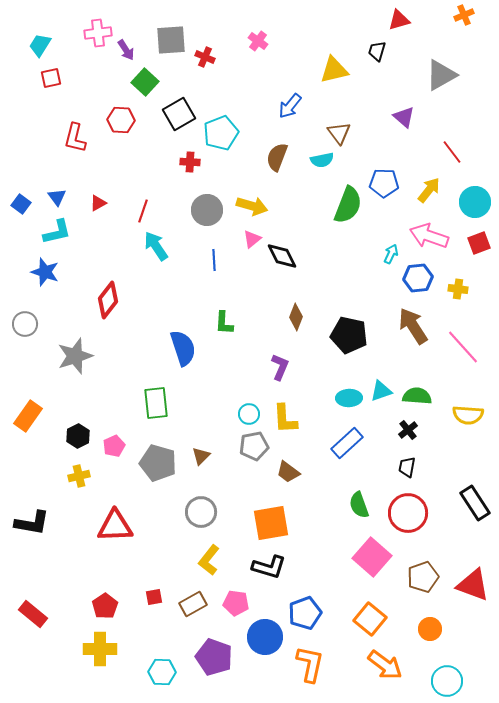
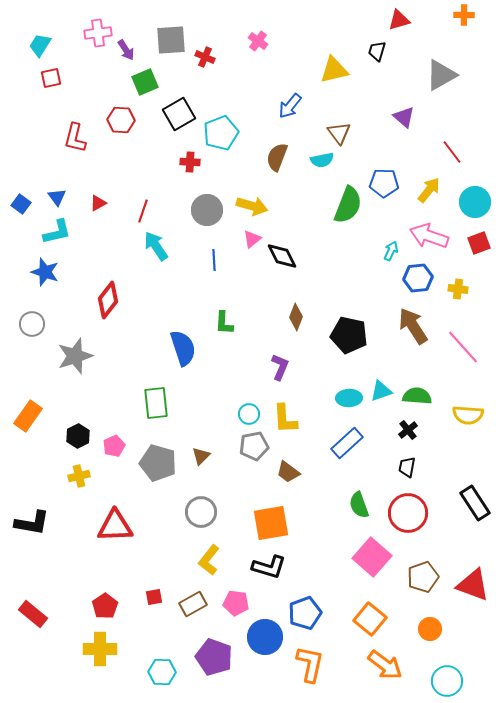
orange cross at (464, 15): rotated 24 degrees clockwise
green square at (145, 82): rotated 24 degrees clockwise
cyan arrow at (391, 254): moved 3 px up
gray circle at (25, 324): moved 7 px right
